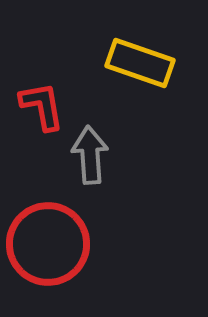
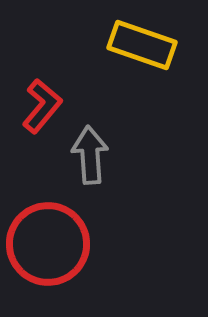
yellow rectangle: moved 2 px right, 18 px up
red L-shape: rotated 50 degrees clockwise
